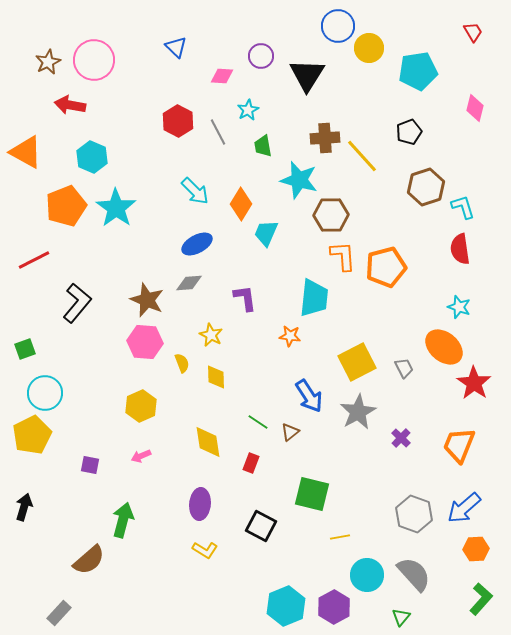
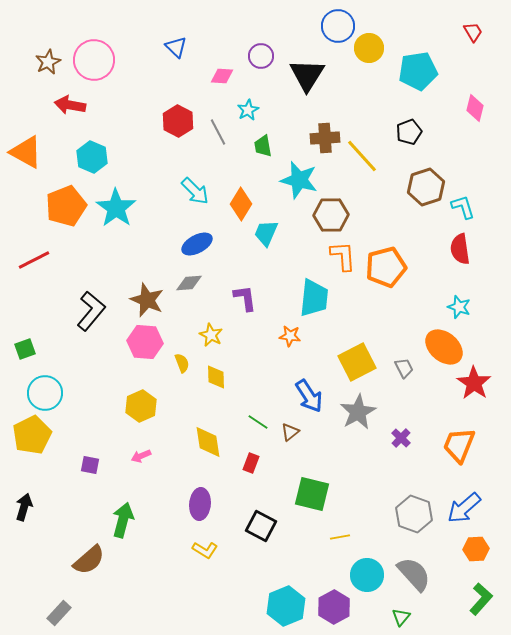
black L-shape at (77, 303): moved 14 px right, 8 px down
